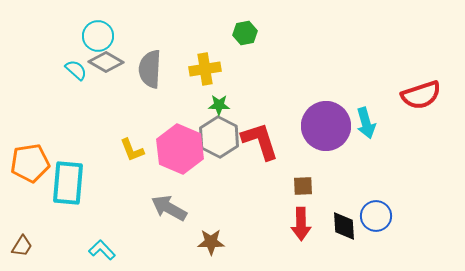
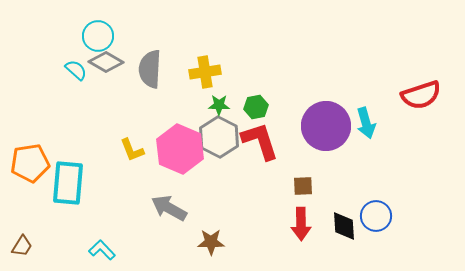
green hexagon: moved 11 px right, 74 px down
yellow cross: moved 3 px down
